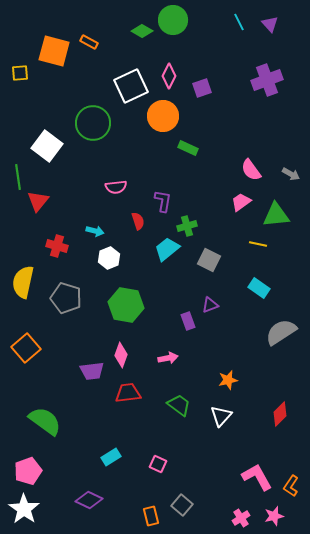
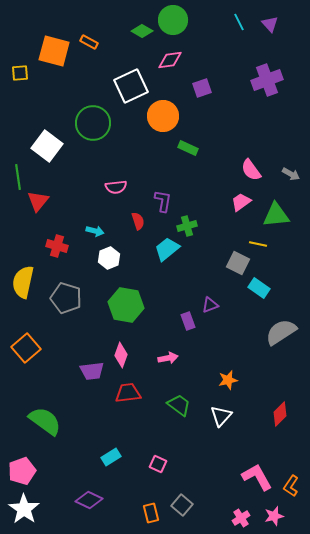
pink diamond at (169, 76): moved 1 px right, 16 px up; rotated 55 degrees clockwise
gray square at (209, 260): moved 29 px right, 3 px down
pink pentagon at (28, 471): moved 6 px left
orange rectangle at (151, 516): moved 3 px up
